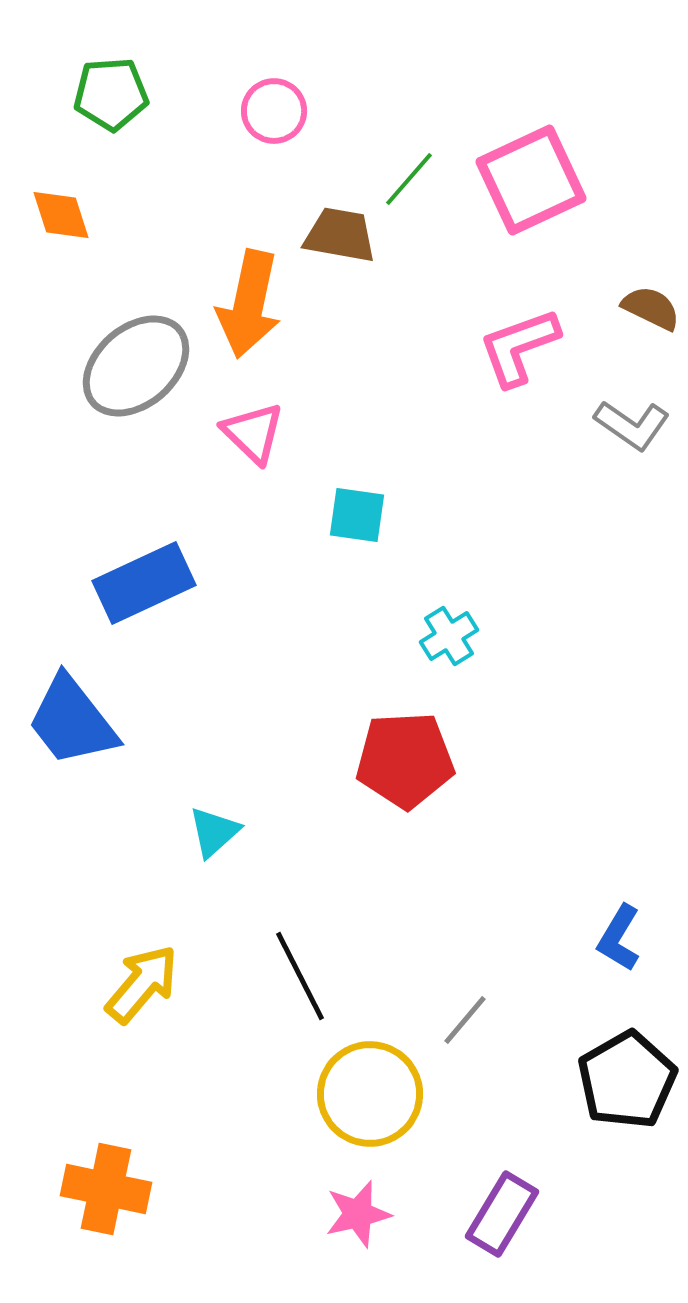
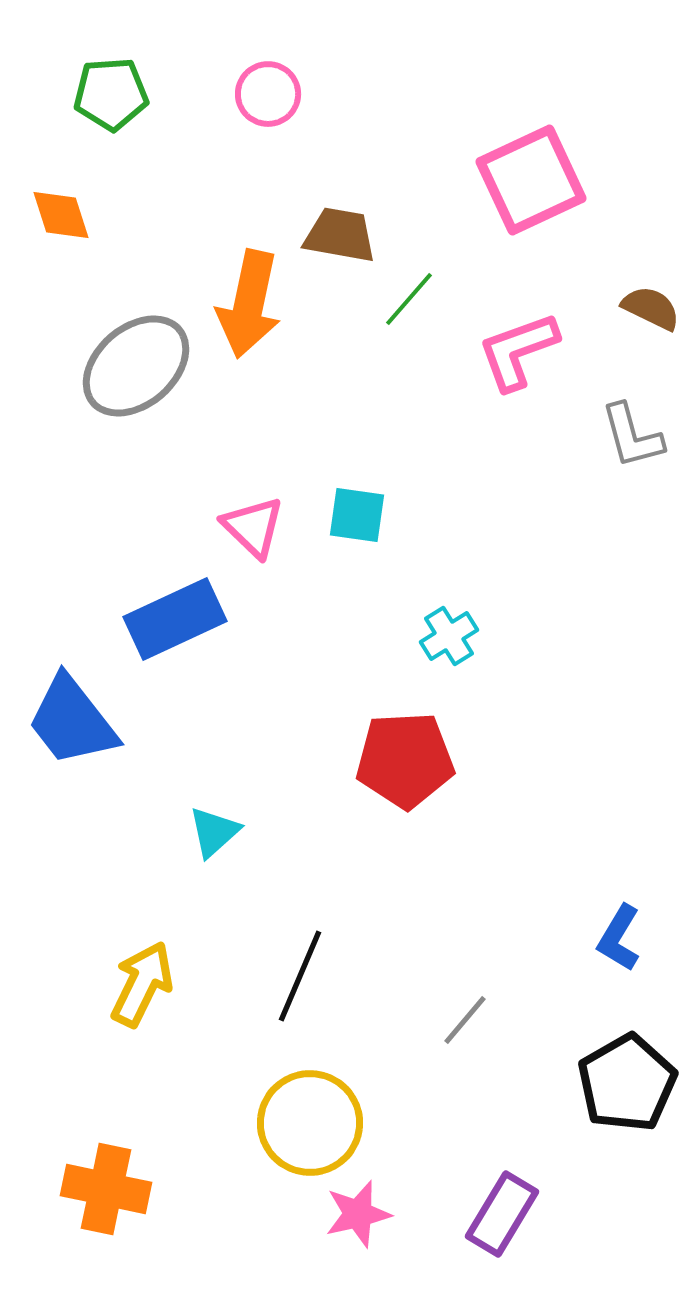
pink circle: moved 6 px left, 17 px up
green line: moved 120 px down
pink L-shape: moved 1 px left, 4 px down
gray L-shape: moved 11 px down; rotated 40 degrees clockwise
pink triangle: moved 94 px down
blue rectangle: moved 31 px right, 36 px down
black line: rotated 50 degrees clockwise
yellow arrow: rotated 14 degrees counterclockwise
black pentagon: moved 3 px down
yellow circle: moved 60 px left, 29 px down
